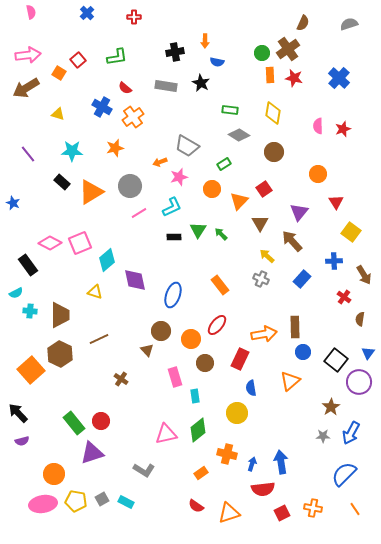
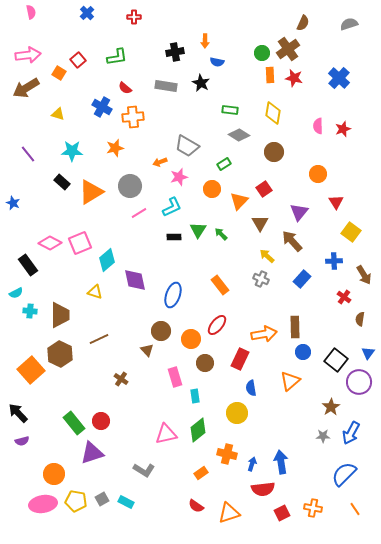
orange cross at (133, 117): rotated 30 degrees clockwise
